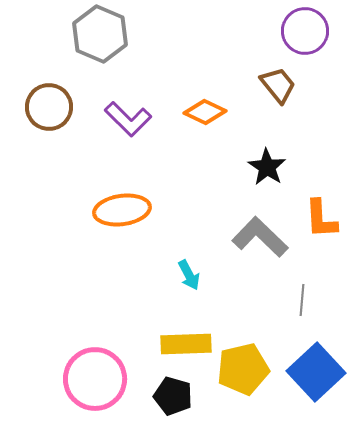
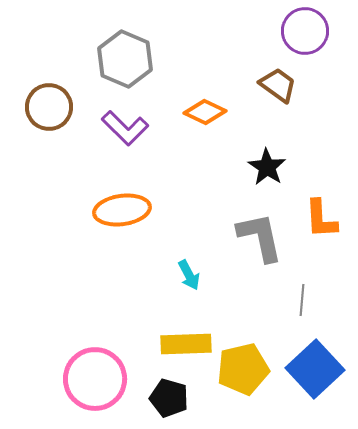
gray hexagon: moved 25 px right, 25 px down
brown trapezoid: rotated 15 degrees counterclockwise
purple L-shape: moved 3 px left, 9 px down
gray L-shape: rotated 34 degrees clockwise
blue square: moved 1 px left, 3 px up
black pentagon: moved 4 px left, 2 px down
